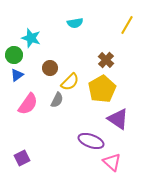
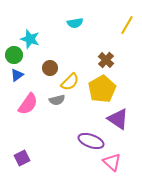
cyan star: moved 1 px left, 1 px down
gray semicircle: rotated 49 degrees clockwise
